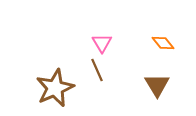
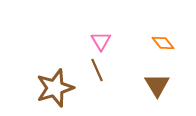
pink triangle: moved 1 px left, 2 px up
brown star: rotated 6 degrees clockwise
